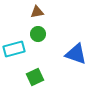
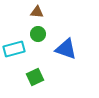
brown triangle: rotated 16 degrees clockwise
blue triangle: moved 10 px left, 5 px up
